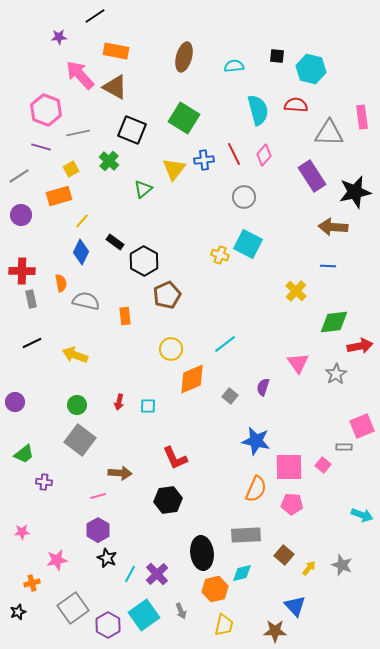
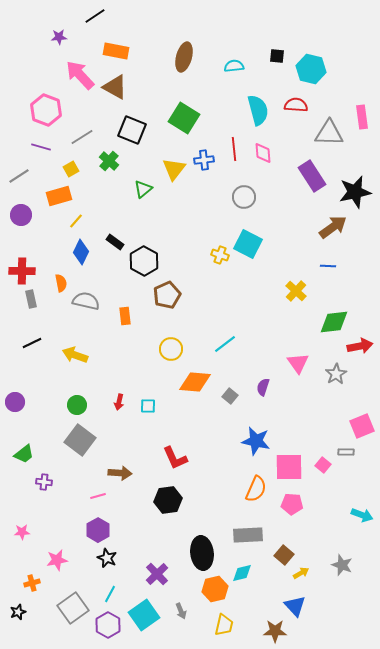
gray line at (78, 133): moved 4 px right, 4 px down; rotated 20 degrees counterclockwise
red line at (234, 154): moved 5 px up; rotated 20 degrees clockwise
pink diamond at (264, 155): moved 1 px left, 2 px up; rotated 45 degrees counterclockwise
yellow line at (82, 221): moved 6 px left
brown arrow at (333, 227): rotated 140 degrees clockwise
orange diamond at (192, 379): moved 3 px right, 3 px down; rotated 28 degrees clockwise
gray rectangle at (344, 447): moved 2 px right, 5 px down
gray rectangle at (246, 535): moved 2 px right
yellow arrow at (309, 568): moved 8 px left, 5 px down; rotated 21 degrees clockwise
cyan line at (130, 574): moved 20 px left, 20 px down
